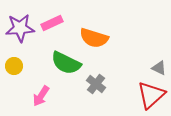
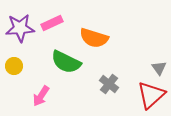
green semicircle: moved 1 px up
gray triangle: rotated 28 degrees clockwise
gray cross: moved 13 px right
